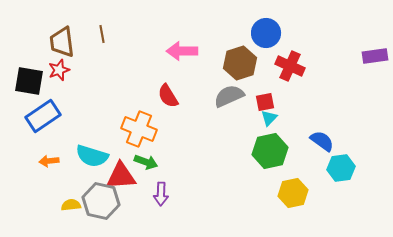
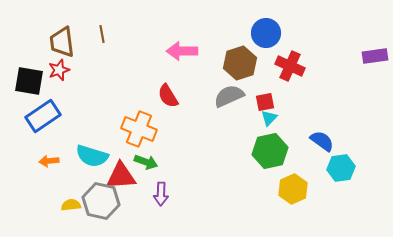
yellow hexagon: moved 4 px up; rotated 12 degrees counterclockwise
